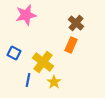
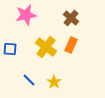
brown cross: moved 5 px left, 5 px up
blue square: moved 4 px left, 4 px up; rotated 24 degrees counterclockwise
yellow cross: moved 3 px right, 15 px up
blue line: moved 1 px right; rotated 56 degrees counterclockwise
